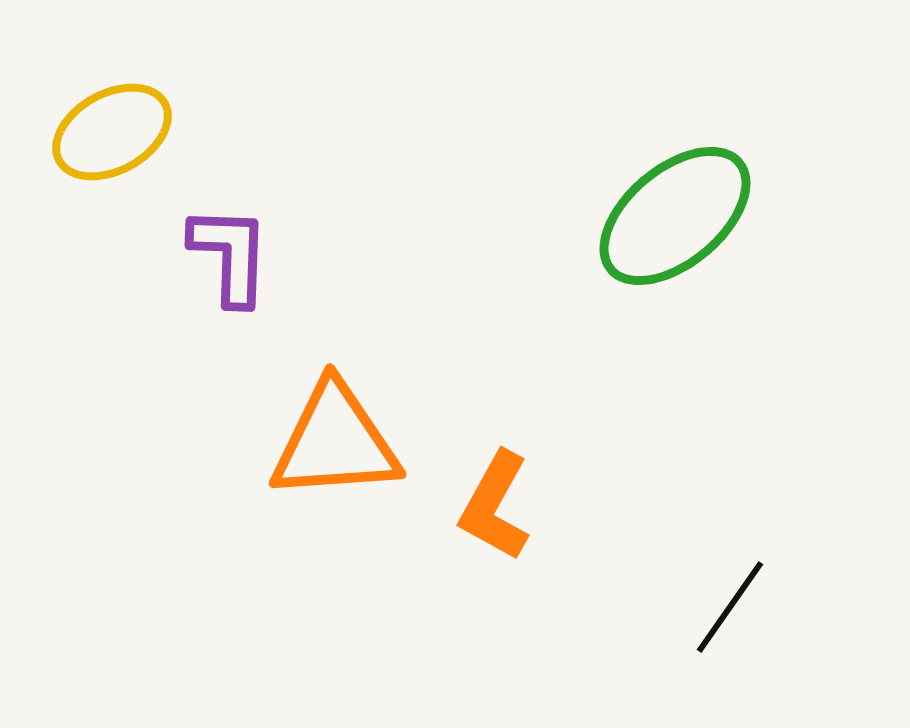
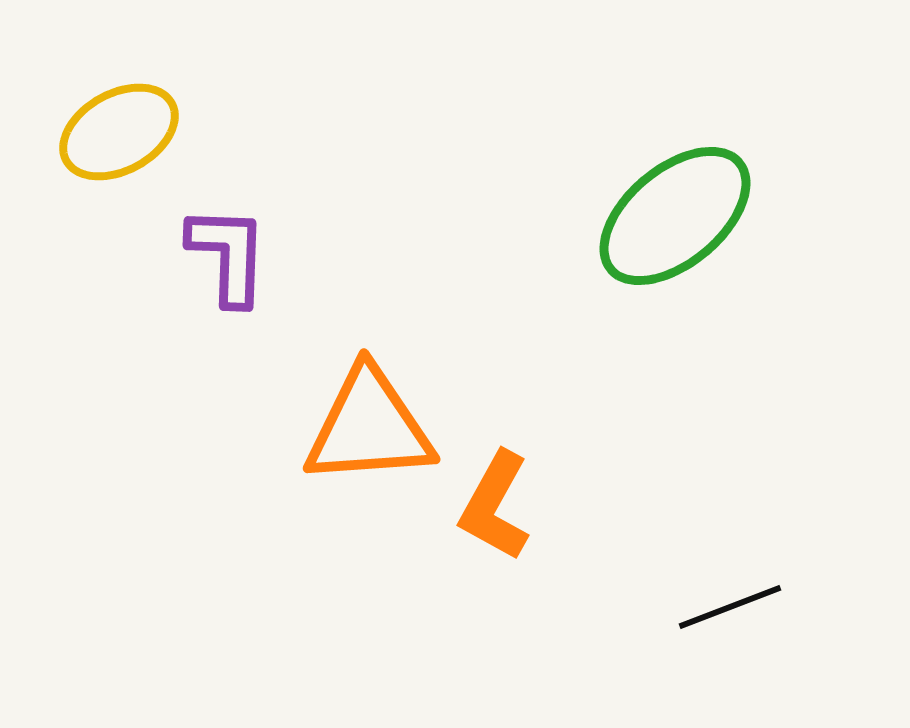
yellow ellipse: moved 7 px right
purple L-shape: moved 2 px left
orange triangle: moved 34 px right, 15 px up
black line: rotated 34 degrees clockwise
